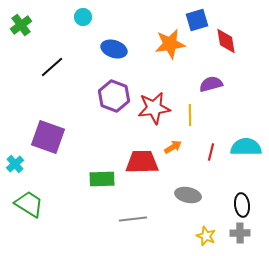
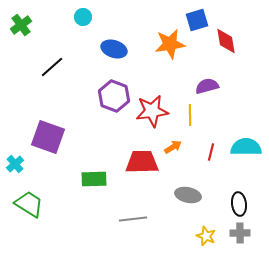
purple semicircle: moved 4 px left, 2 px down
red star: moved 2 px left, 3 px down
green rectangle: moved 8 px left
black ellipse: moved 3 px left, 1 px up
